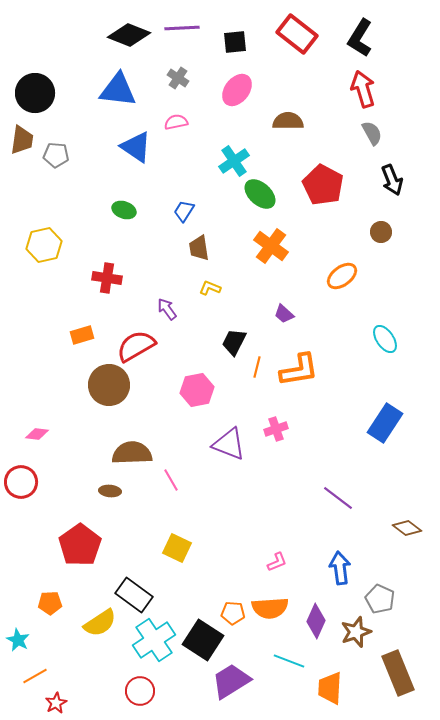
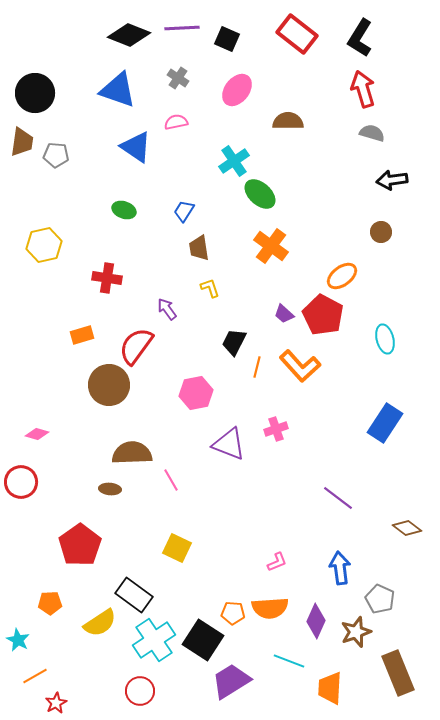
black square at (235, 42): moved 8 px left, 3 px up; rotated 30 degrees clockwise
blue triangle at (118, 90): rotated 12 degrees clockwise
gray semicircle at (372, 133): rotated 45 degrees counterclockwise
brown trapezoid at (22, 140): moved 2 px down
black arrow at (392, 180): rotated 104 degrees clockwise
red pentagon at (323, 185): moved 130 px down
yellow L-shape at (210, 288): rotated 50 degrees clockwise
cyan ellipse at (385, 339): rotated 20 degrees clockwise
red semicircle at (136, 346): rotated 24 degrees counterclockwise
orange L-shape at (299, 370): moved 1 px right, 4 px up; rotated 57 degrees clockwise
pink hexagon at (197, 390): moved 1 px left, 3 px down
pink diamond at (37, 434): rotated 10 degrees clockwise
brown ellipse at (110, 491): moved 2 px up
